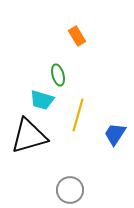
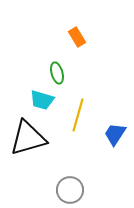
orange rectangle: moved 1 px down
green ellipse: moved 1 px left, 2 px up
black triangle: moved 1 px left, 2 px down
